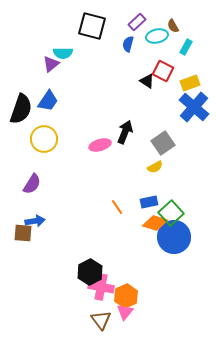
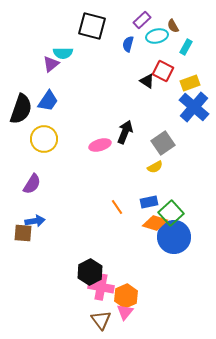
purple rectangle: moved 5 px right, 2 px up
